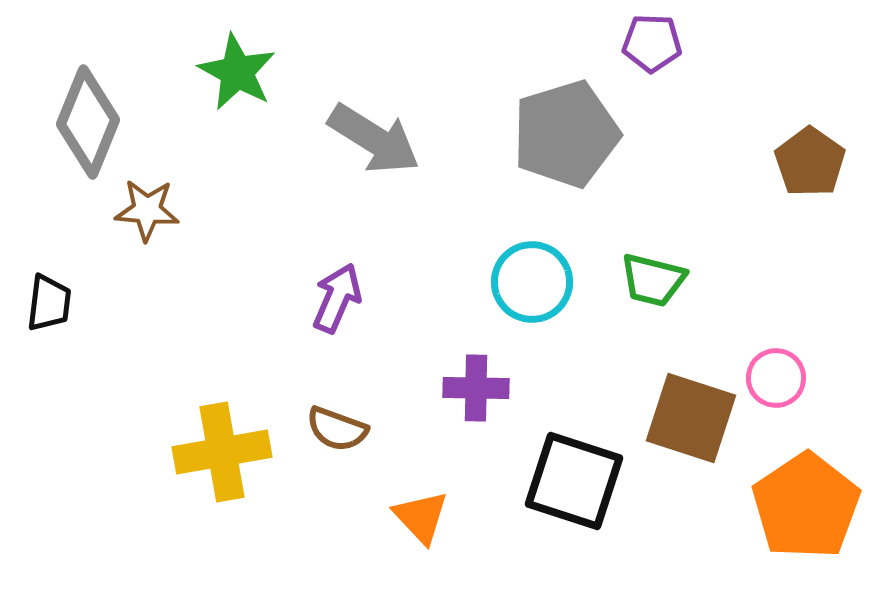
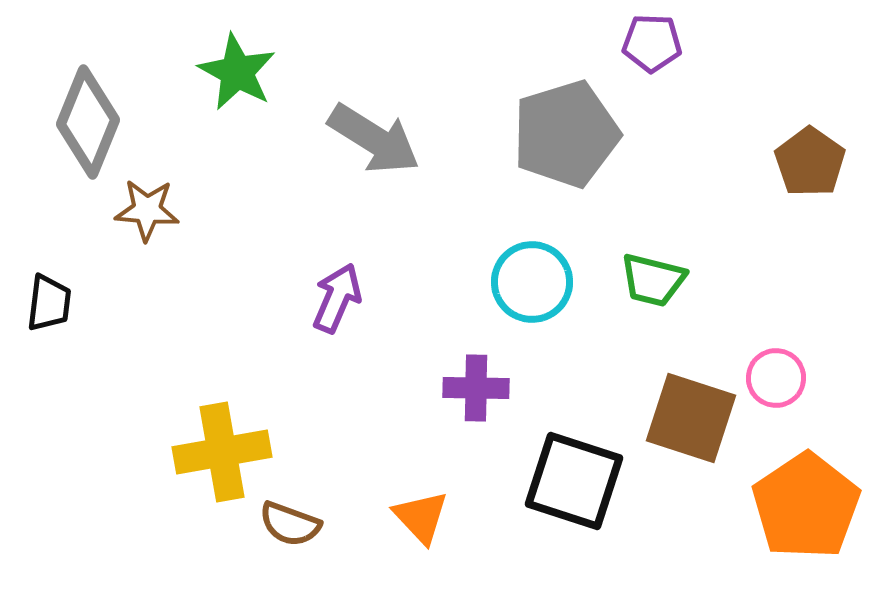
brown semicircle: moved 47 px left, 95 px down
